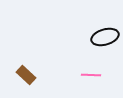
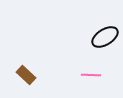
black ellipse: rotated 16 degrees counterclockwise
